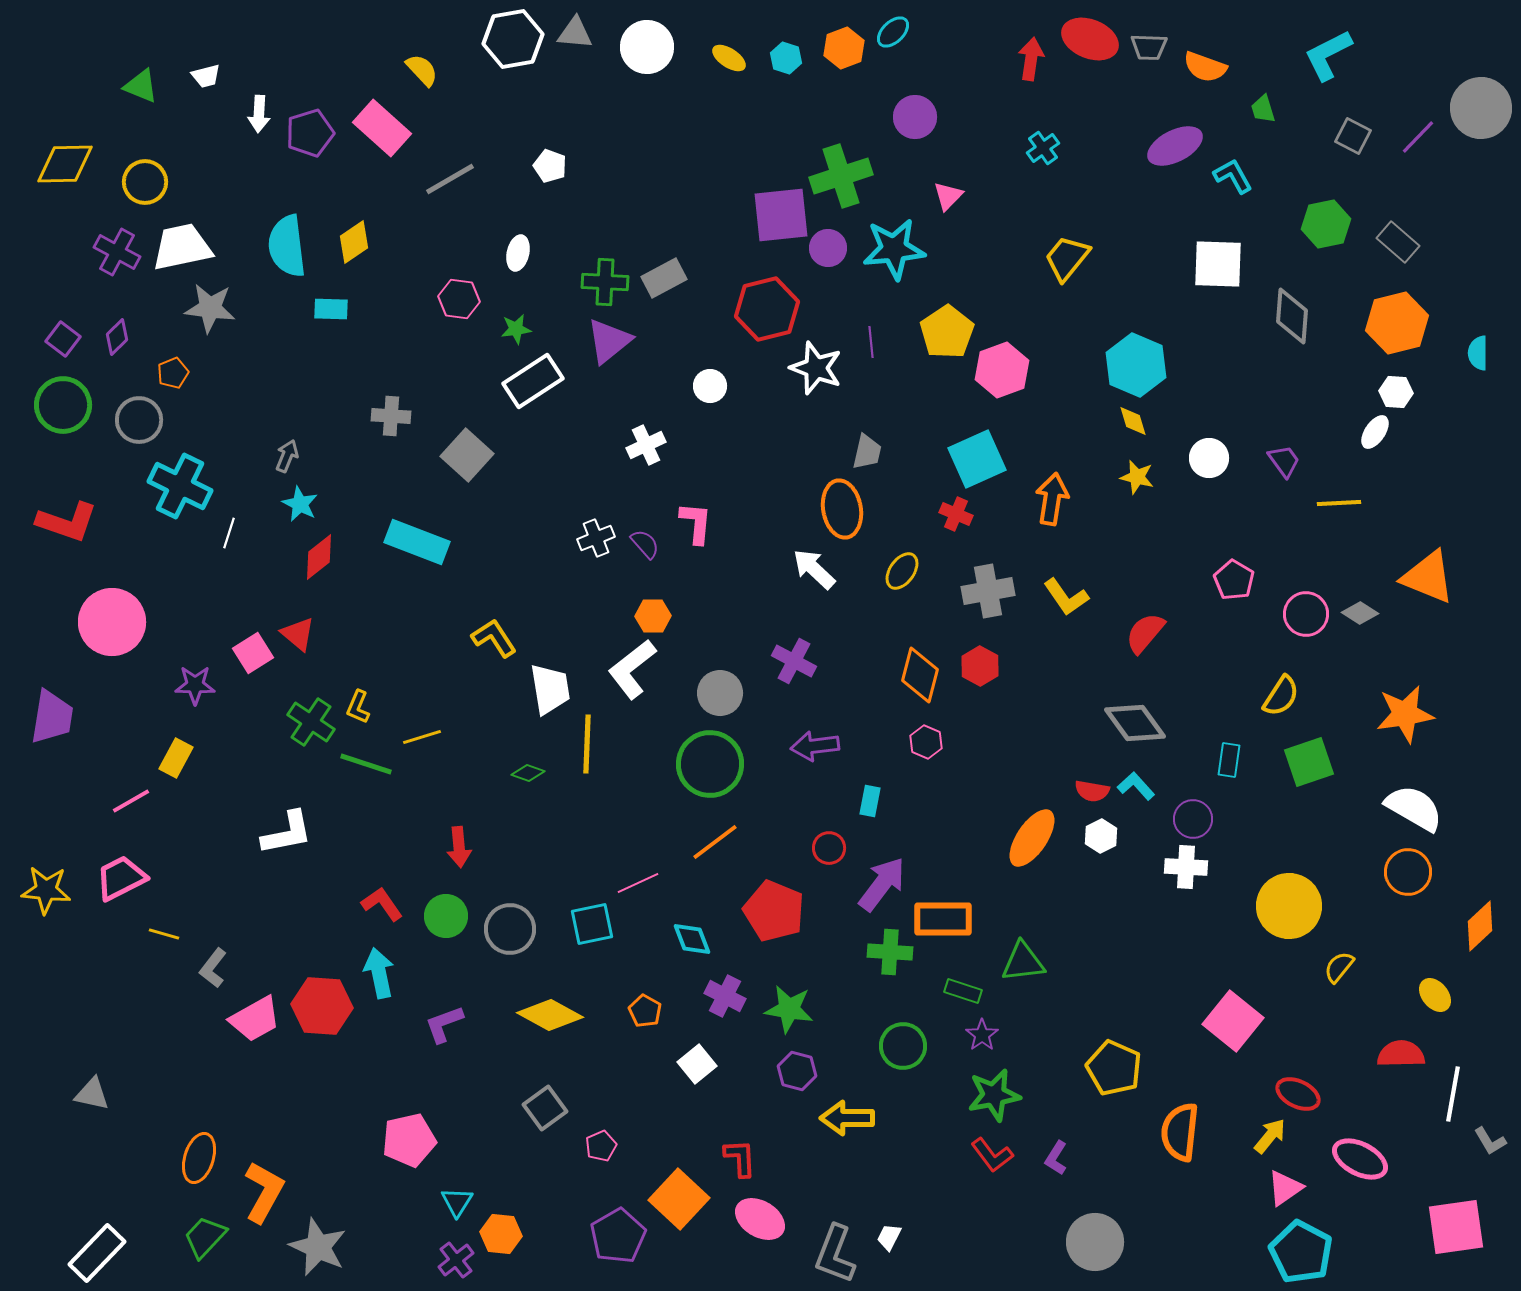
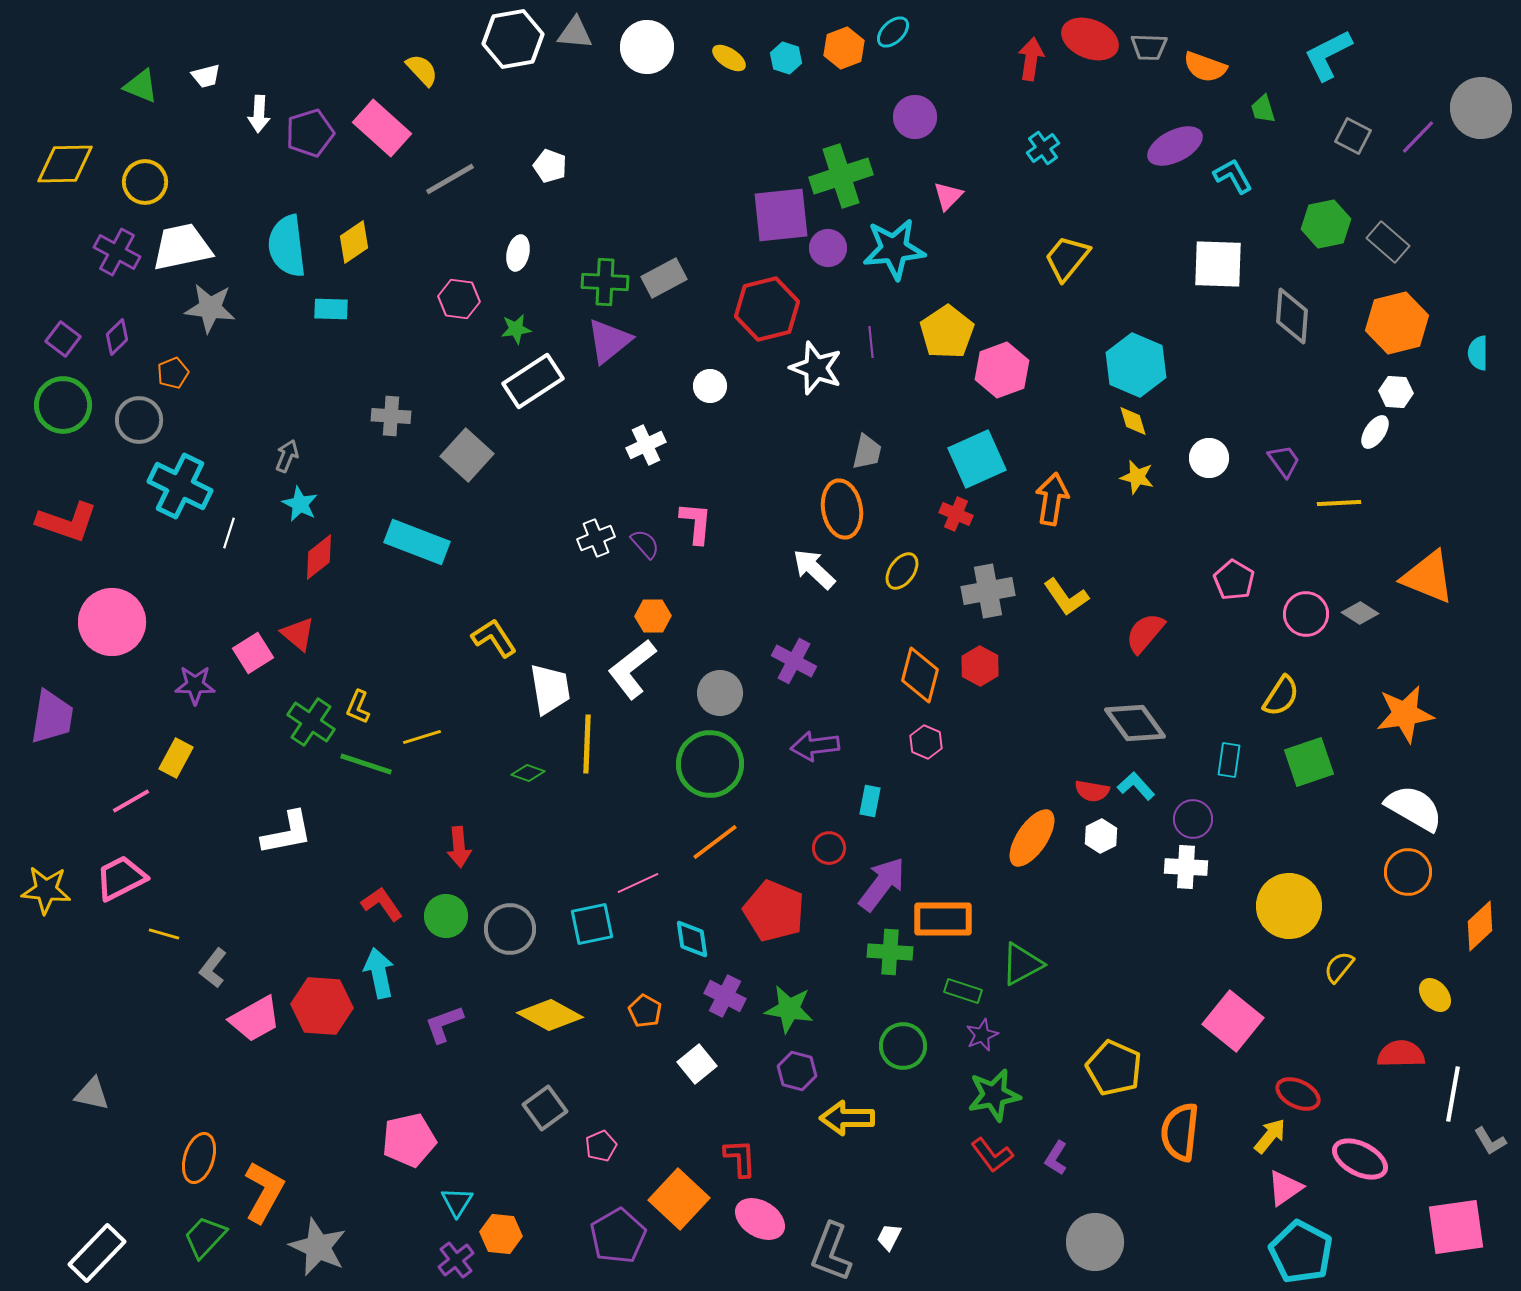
gray rectangle at (1398, 242): moved 10 px left
cyan diamond at (692, 939): rotated 12 degrees clockwise
green triangle at (1023, 962): moved 1 px left, 2 px down; rotated 21 degrees counterclockwise
purple star at (982, 1035): rotated 12 degrees clockwise
gray L-shape at (835, 1254): moved 4 px left, 2 px up
